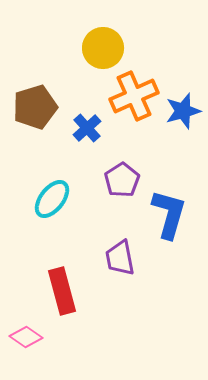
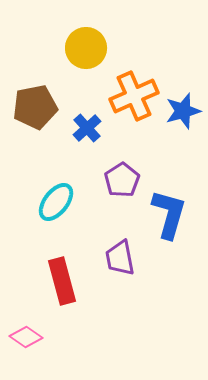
yellow circle: moved 17 px left
brown pentagon: rotated 6 degrees clockwise
cyan ellipse: moved 4 px right, 3 px down
red rectangle: moved 10 px up
